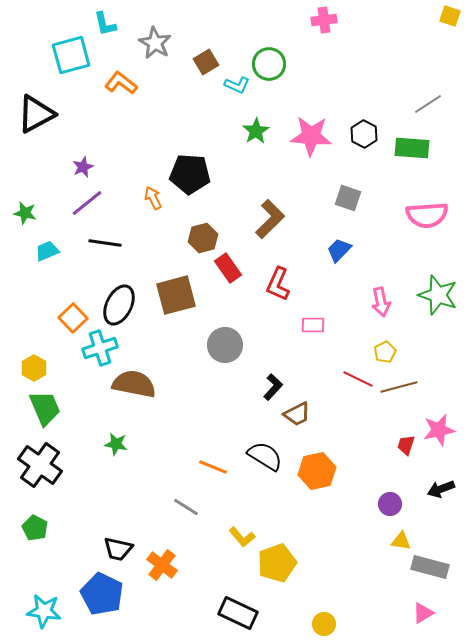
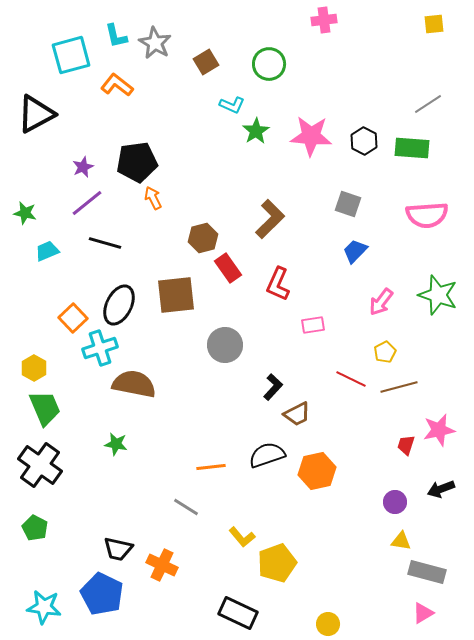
yellow square at (450, 16): moved 16 px left, 8 px down; rotated 25 degrees counterclockwise
cyan L-shape at (105, 24): moved 11 px right, 12 px down
orange L-shape at (121, 83): moved 4 px left, 2 px down
cyan L-shape at (237, 85): moved 5 px left, 20 px down
black hexagon at (364, 134): moved 7 px down
black pentagon at (190, 174): moved 53 px left, 12 px up; rotated 12 degrees counterclockwise
gray square at (348, 198): moved 6 px down
black line at (105, 243): rotated 8 degrees clockwise
blue trapezoid at (339, 250): moved 16 px right, 1 px down
brown square at (176, 295): rotated 9 degrees clockwise
pink arrow at (381, 302): rotated 48 degrees clockwise
pink rectangle at (313, 325): rotated 10 degrees counterclockwise
red line at (358, 379): moved 7 px left
black semicircle at (265, 456): moved 2 px right, 1 px up; rotated 51 degrees counterclockwise
orange line at (213, 467): moved 2 px left; rotated 28 degrees counterclockwise
purple circle at (390, 504): moved 5 px right, 2 px up
orange cross at (162, 565): rotated 12 degrees counterclockwise
gray rectangle at (430, 567): moved 3 px left, 5 px down
cyan star at (44, 611): moved 4 px up
yellow circle at (324, 624): moved 4 px right
